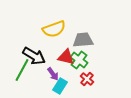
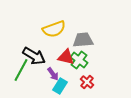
green line: moved 1 px left
red cross: moved 3 px down
